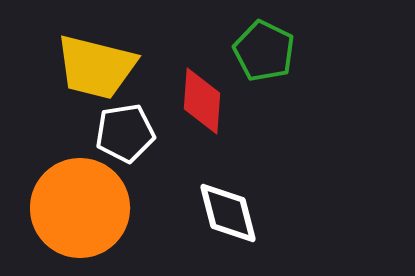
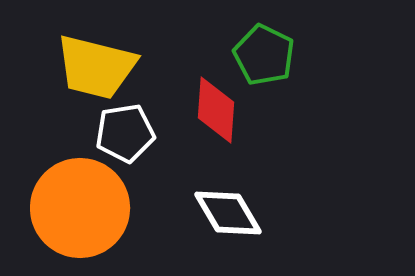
green pentagon: moved 4 px down
red diamond: moved 14 px right, 9 px down
white diamond: rotated 16 degrees counterclockwise
